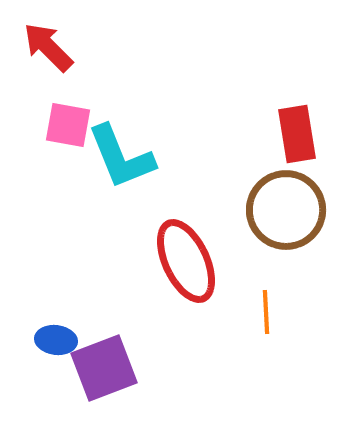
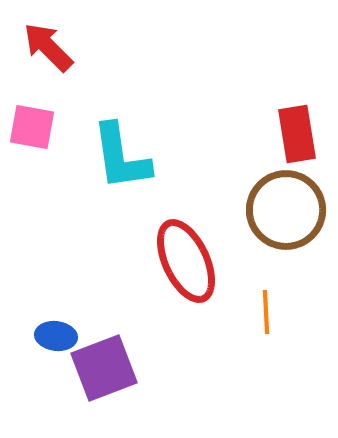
pink square: moved 36 px left, 2 px down
cyan L-shape: rotated 14 degrees clockwise
blue ellipse: moved 4 px up
